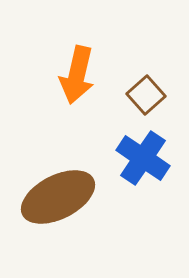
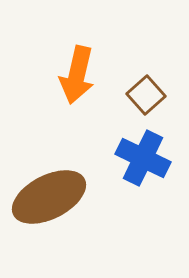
blue cross: rotated 8 degrees counterclockwise
brown ellipse: moved 9 px left
